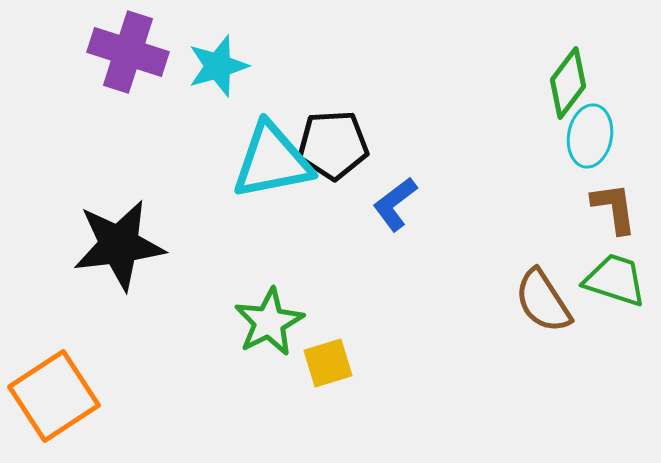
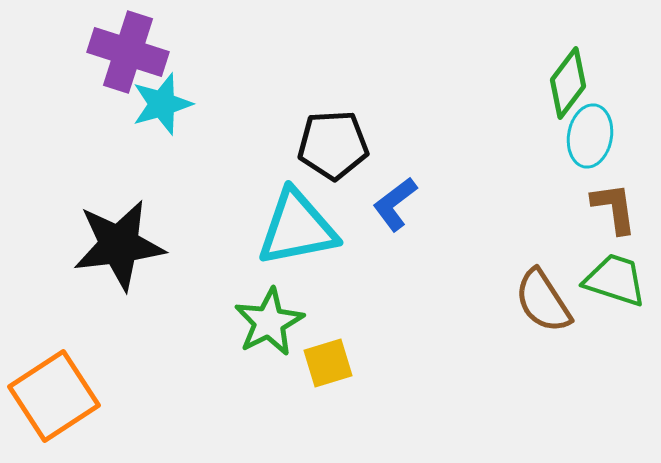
cyan star: moved 56 px left, 38 px down
cyan triangle: moved 25 px right, 67 px down
